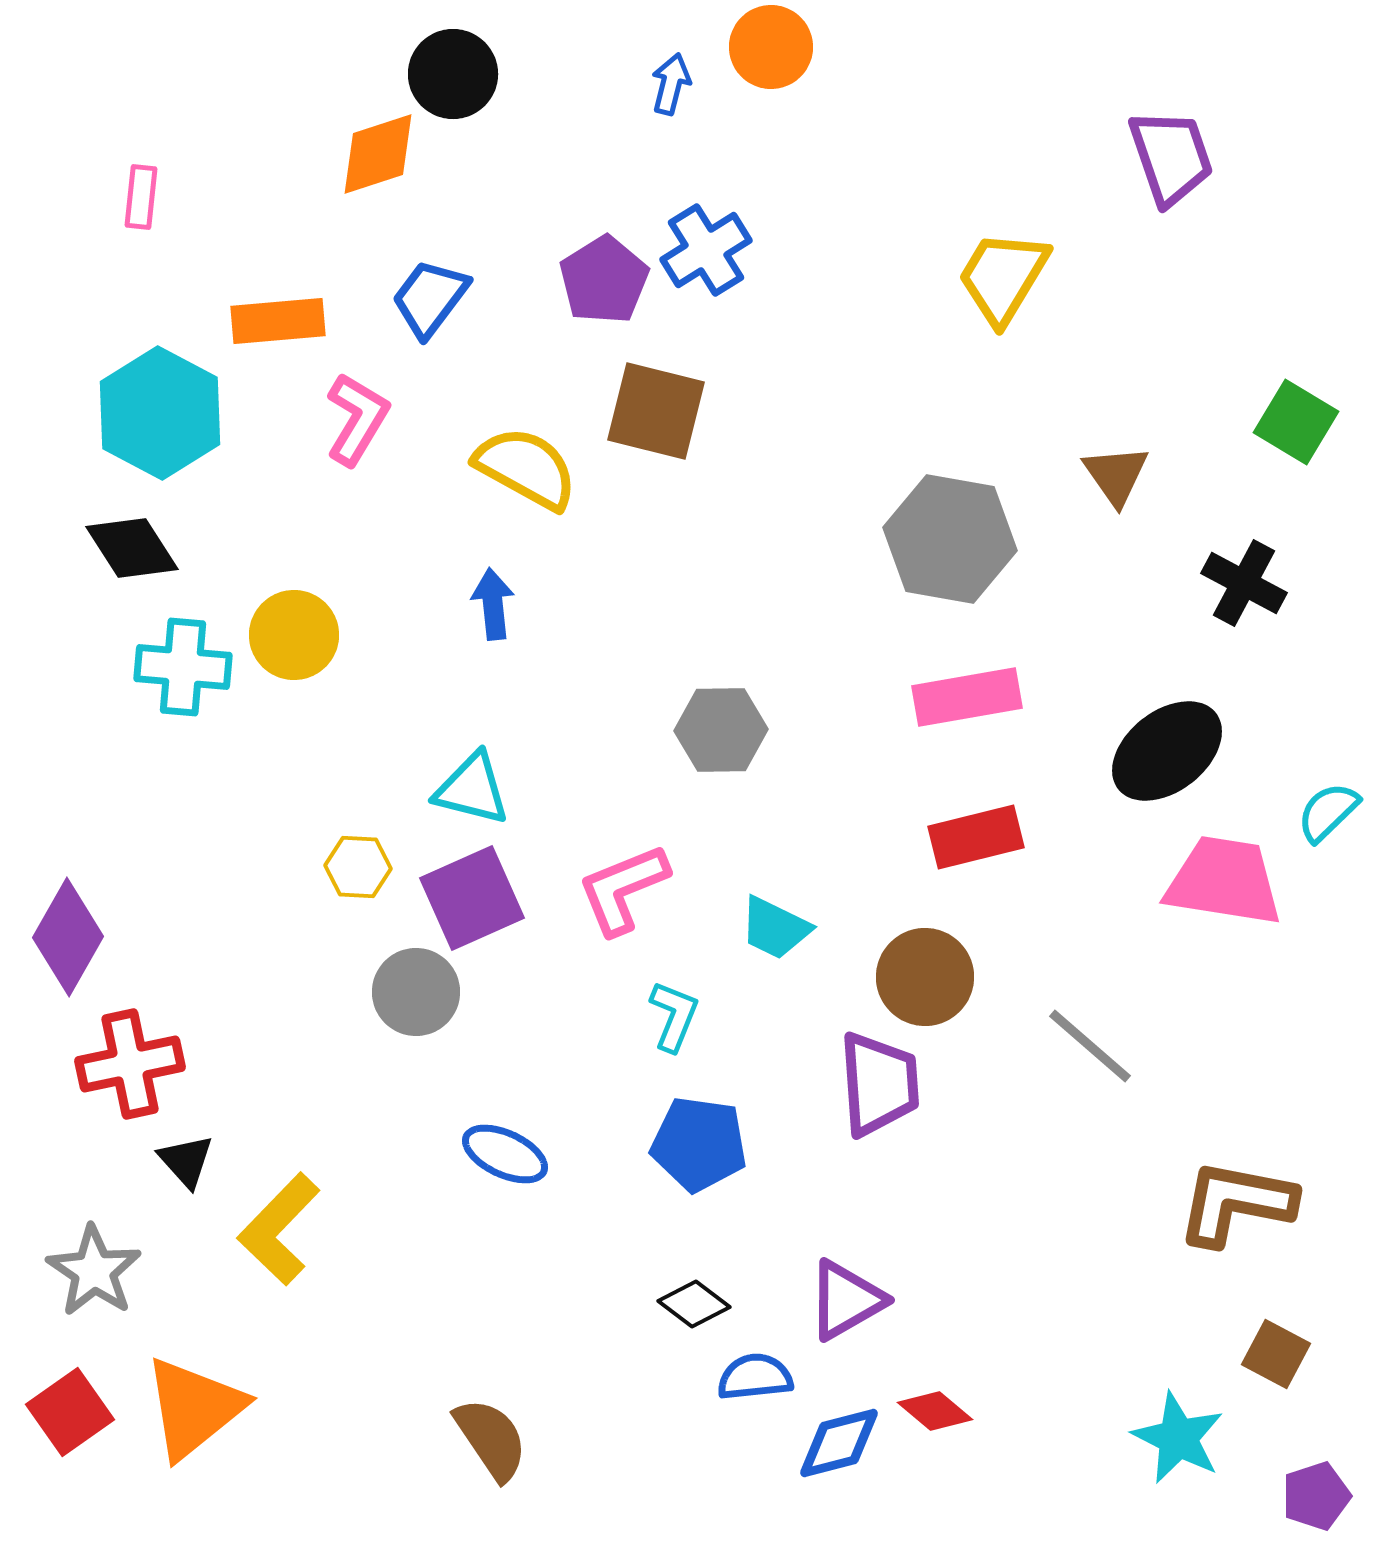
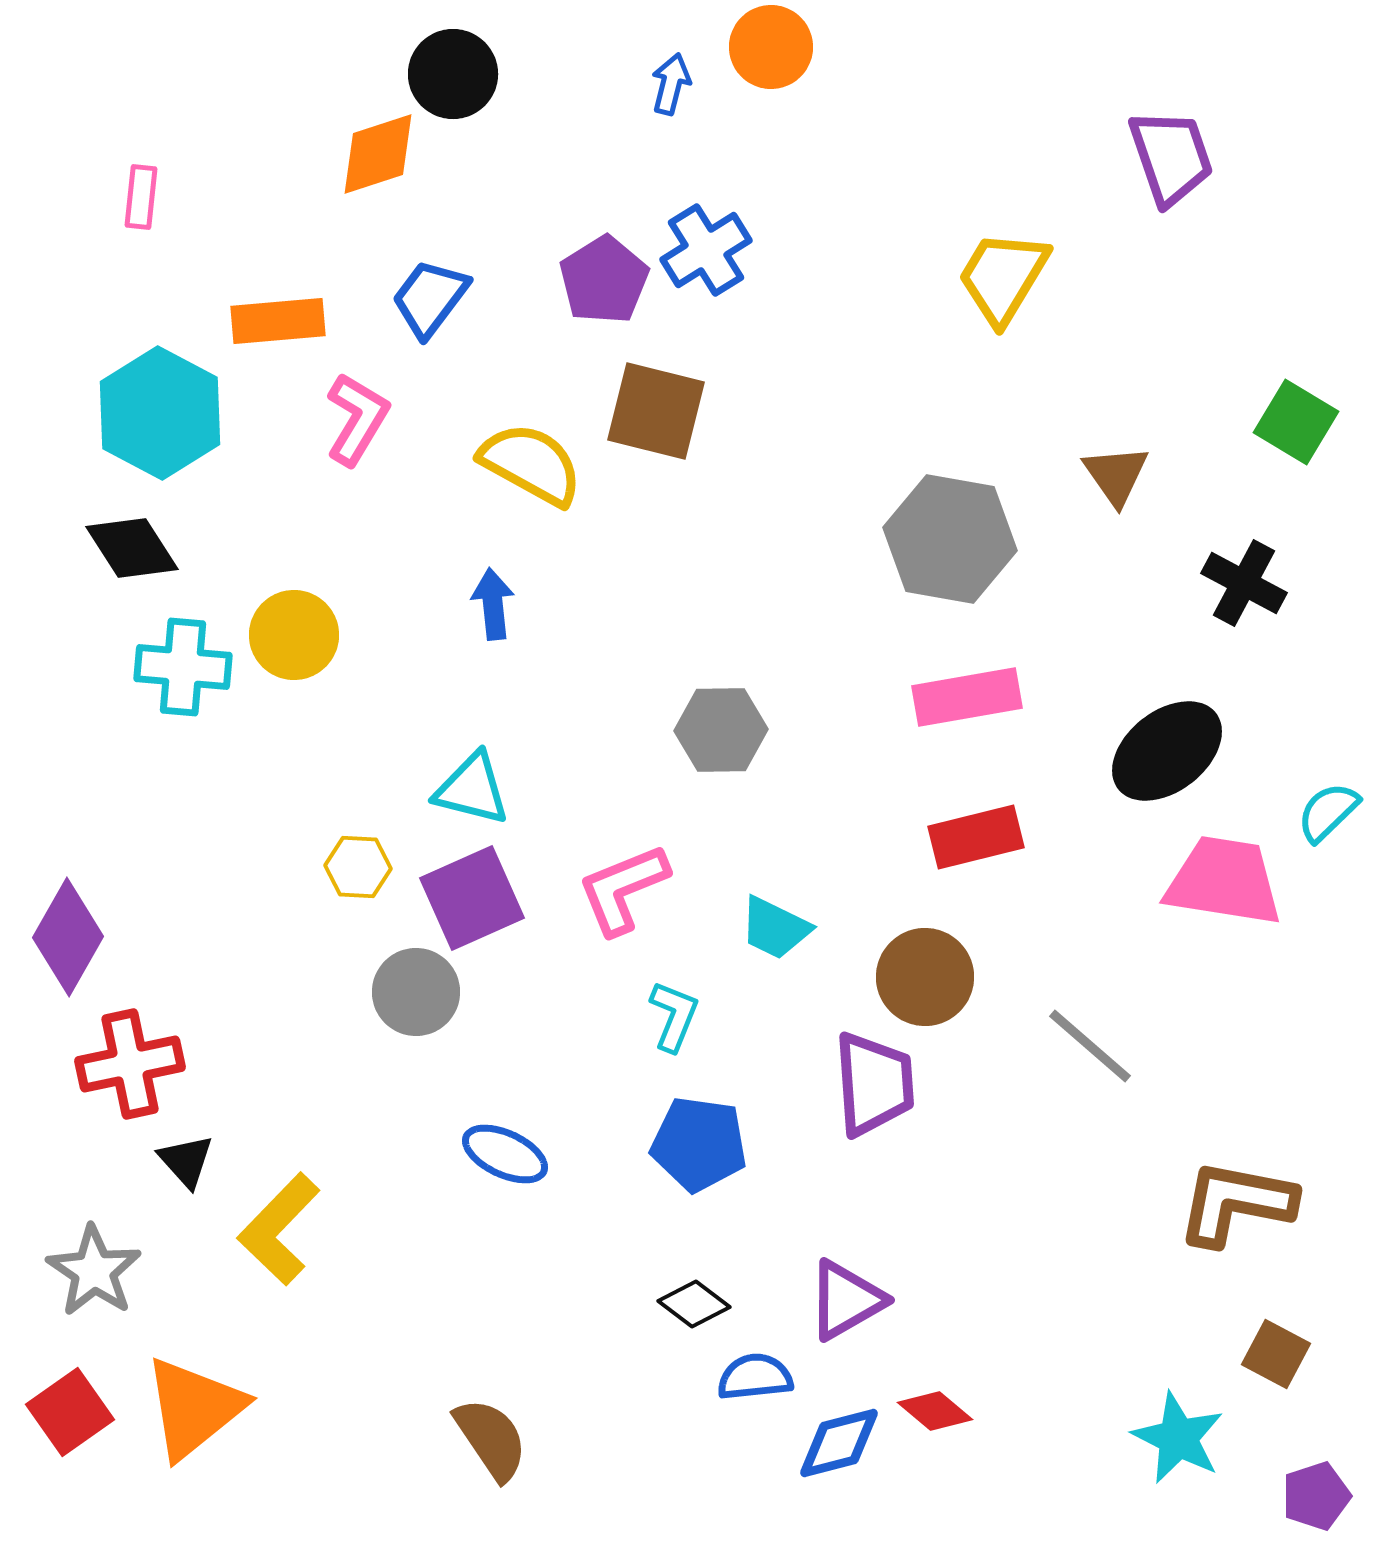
yellow semicircle at (526, 468): moved 5 px right, 4 px up
purple trapezoid at (879, 1084): moved 5 px left
